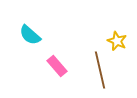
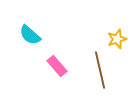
yellow star: moved 2 px up; rotated 30 degrees clockwise
